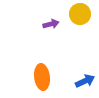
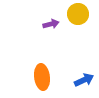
yellow circle: moved 2 px left
blue arrow: moved 1 px left, 1 px up
